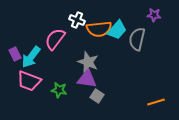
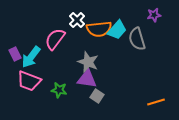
purple star: rotated 16 degrees counterclockwise
white cross: rotated 21 degrees clockwise
gray semicircle: rotated 30 degrees counterclockwise
